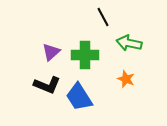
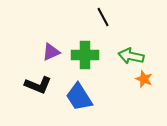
green arrow: moved 2 px right, 13 px down
purple triangle: rotated 18 degrees clockwise
orange star: moved 18 px right
black L-shape: moved 9 px left
